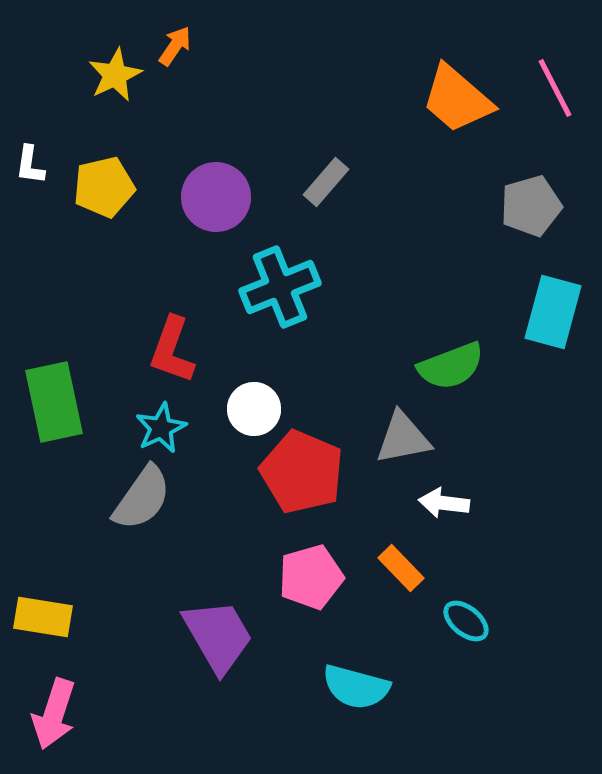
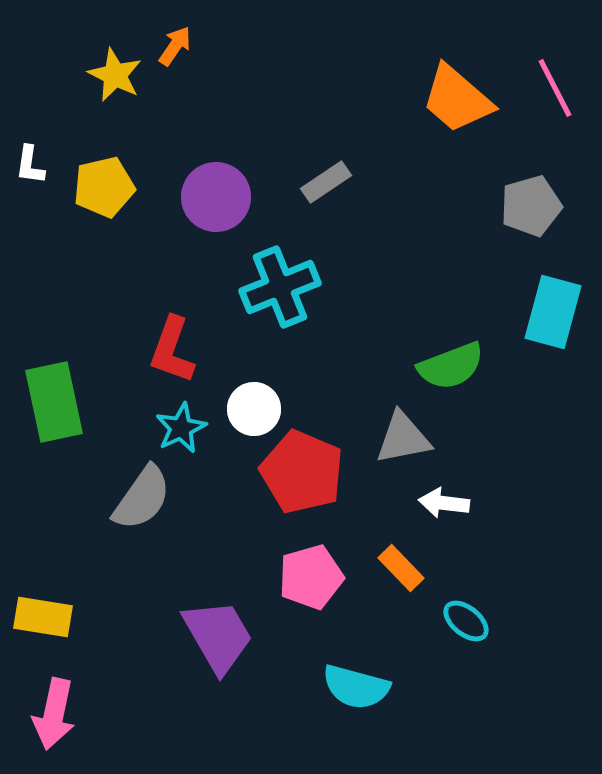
yellow star: rotated 20 degrees counterclockwise
gray rectangle: rotated 15 degrees clockwise
cyan star: moved 20 px right
pink arrow: rotated 6 degrees counterclockwise
